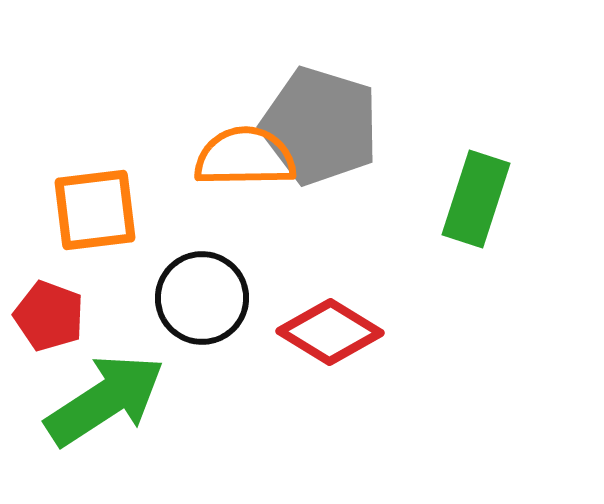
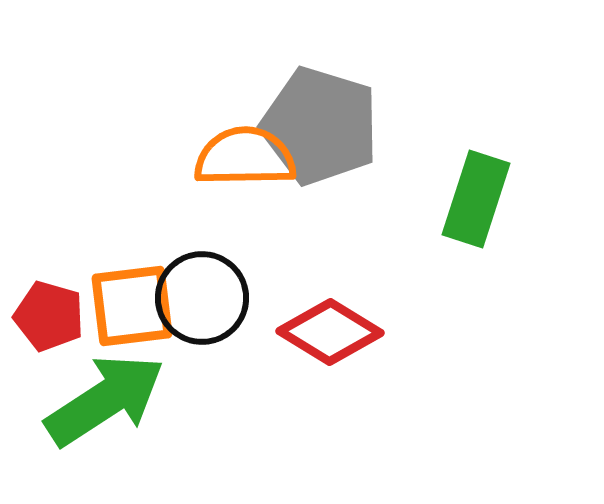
orange square: moved 37 px right, 96 px down
red pentagon: rotated 4 degrees counterclockwise
